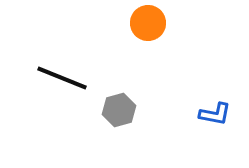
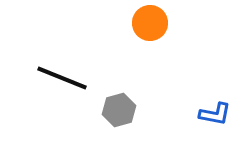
orange circle: moved 2 px right
